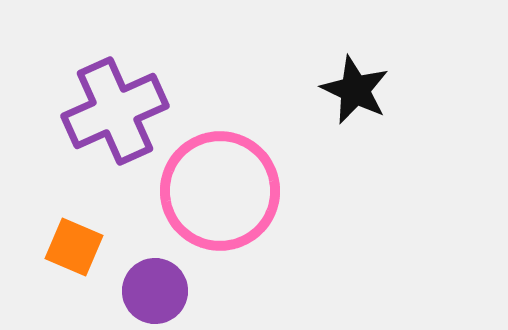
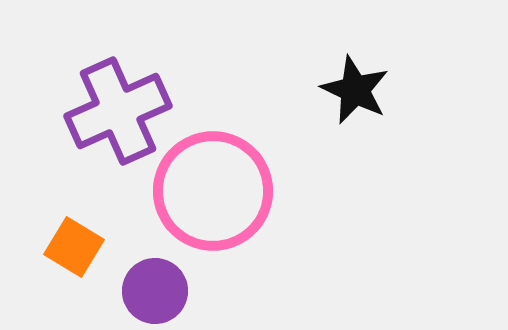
purple cross: moved 3 px right
pink circle: moved 7 px left
orange square: rotated 8 degrees clockwise
